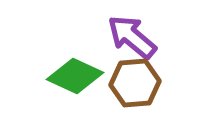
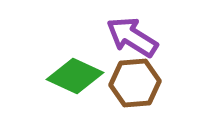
purple arrow: rotated 8 degrees counterclockwise
